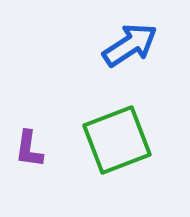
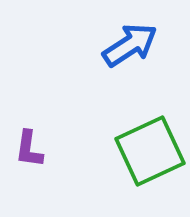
green square: moved 33 px right, 11 px down; rotated 4 degrees counterclockwise
